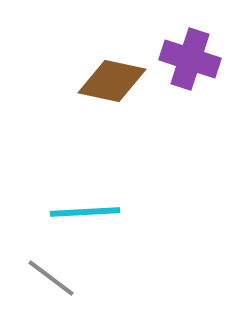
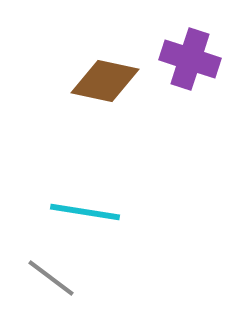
brown diamond: moved 7 px left
cyan line: rotated 12 degrees clockwise
